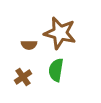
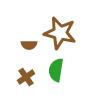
brown cross: moved 3 px right
